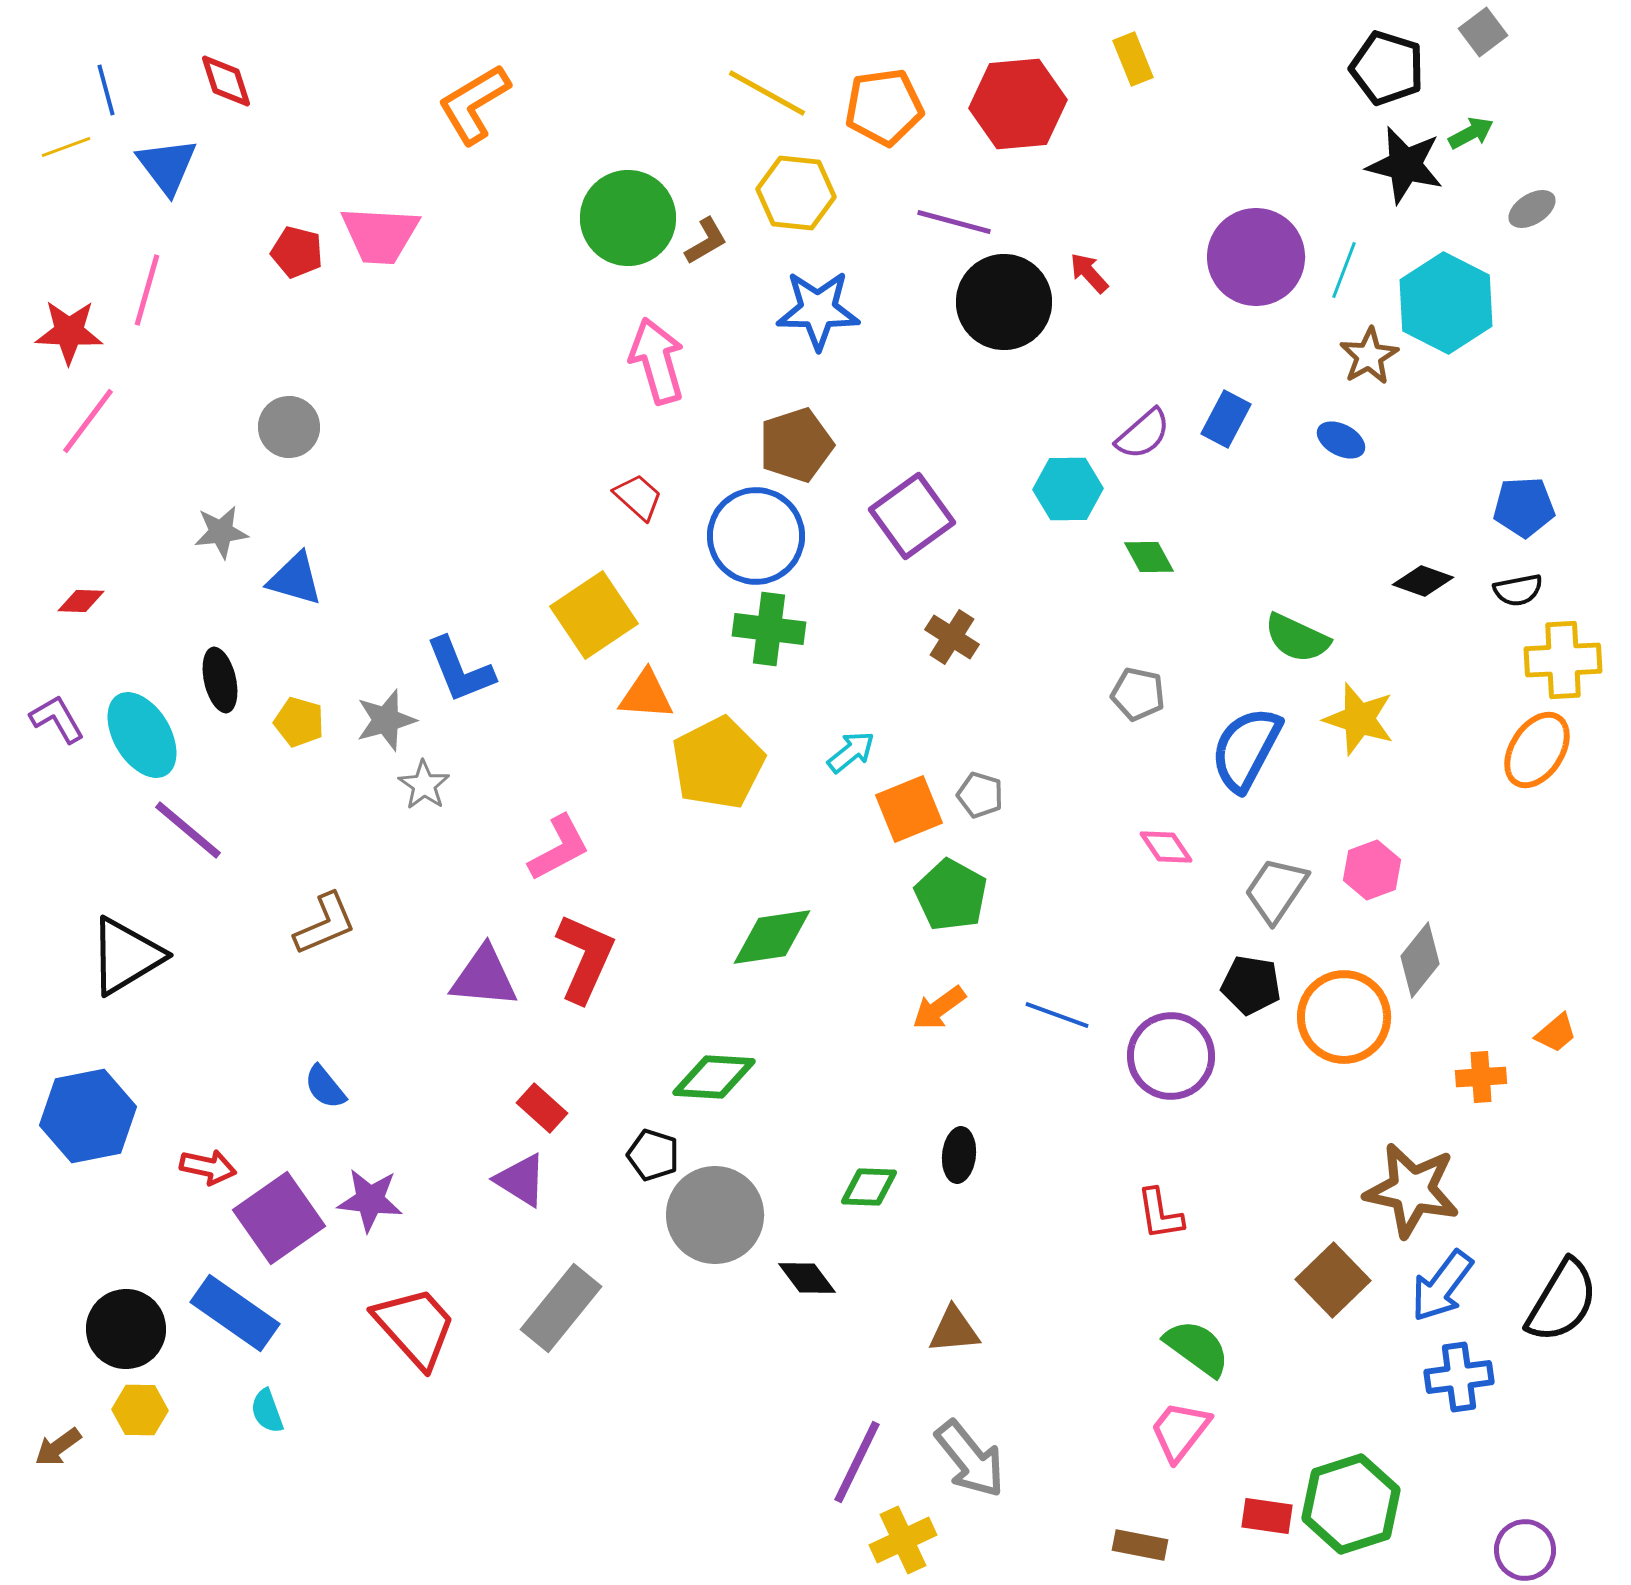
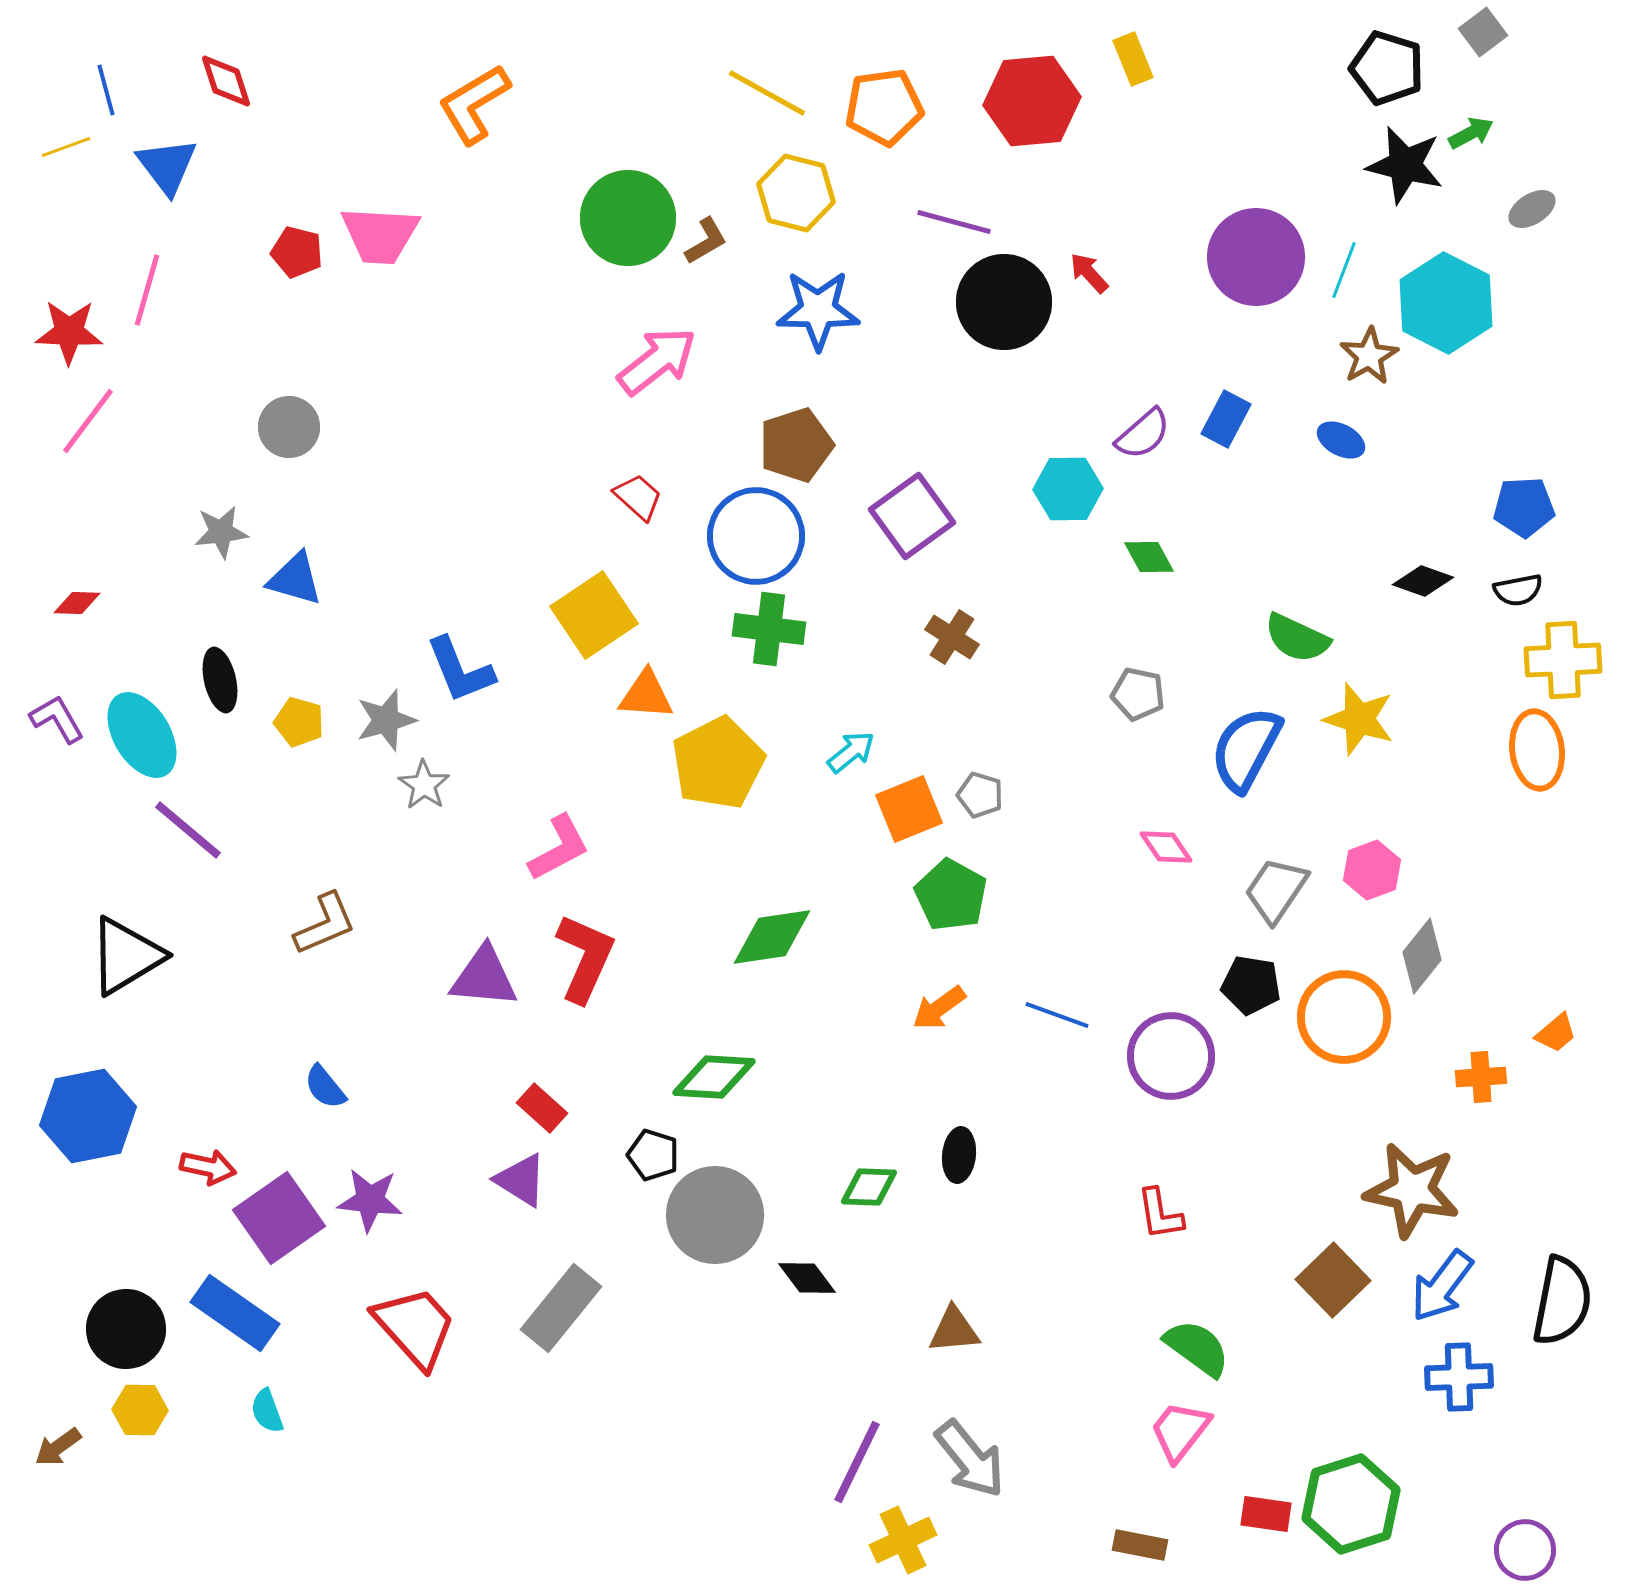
red hexagon at (1018, 104): moved 14 px right, 3 px up
yellow hexagon at (796, 193): rotated 8 degrees clockwise
pink arrow at (657, 361): rotated 68 degrees clockwise
red diamond at (81, 601): moved 4 px left, 2 px down
orange ellipse at (1537, 750): rotated 40 degrees counterclockwise
gray diamond at (1420, 960): moved 2 px right, 4 px up
black semicircle at (1562, 1301): rotated 20 degrees counterclockwise
blue cross at (1459, 1377): rotated 6 degrees clockwise
red rectangle at (1267, 1516): moved 1 px left, 2 px up
